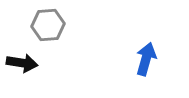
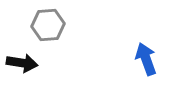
blue arrow: rotated 36 degrees counterclockwise
